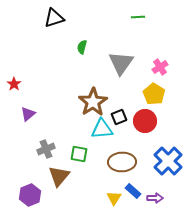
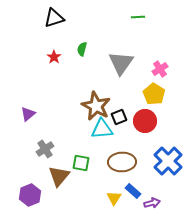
green semicircle: moved 2 px down
pink cross: moved 2 px down
red star: moved 40 px right, 27 px up
brown star: moved 3 px right, 4 px down; rotated 12 degrees counterclockwise
gray cross: moved 1 px left; rotated 12 degrees counterclockwise
green square: moved 2 px right, 9 px down
purple arrow: moved 3 px left, 5 px down; rotated 14 degrees counterclockwise
